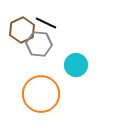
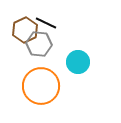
brown hexagon: moved 3 px right
cyan circle: moved 2 px right, 3 px up
orange circle: moved 8 px up
